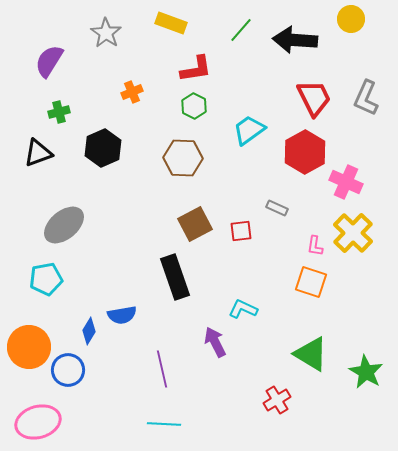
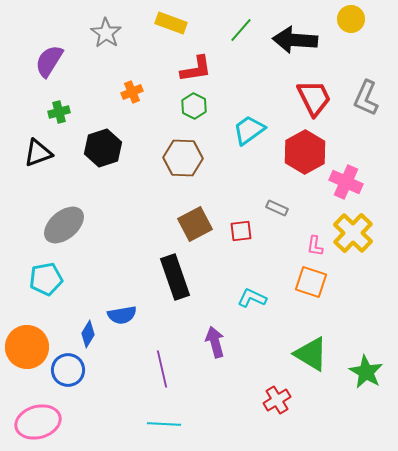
black hexagon: rotated 6 degrees clockwise
cyan L-shape: moved 9 px right, 11 px up
blue diamond: moved 1 px left, 3 px down
purple arrow: rotated 12 degrees clockwise
orange circle: moved 2 px left
